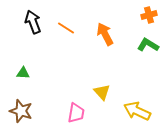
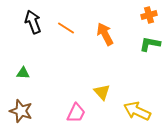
green L-shape: moved 2 px right, 1 px up; rotated 20 degrees counterclockwise
pink trapezoid: rotated 15 degrees clockwise
